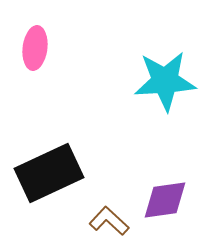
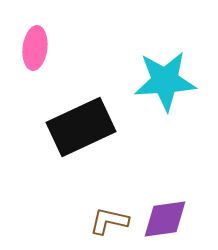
black rectangle: moved 32 px right, 46 px up
purple diamond: moved 19 px down
brown L-shape: rotated 30 degrees counterclockwise
